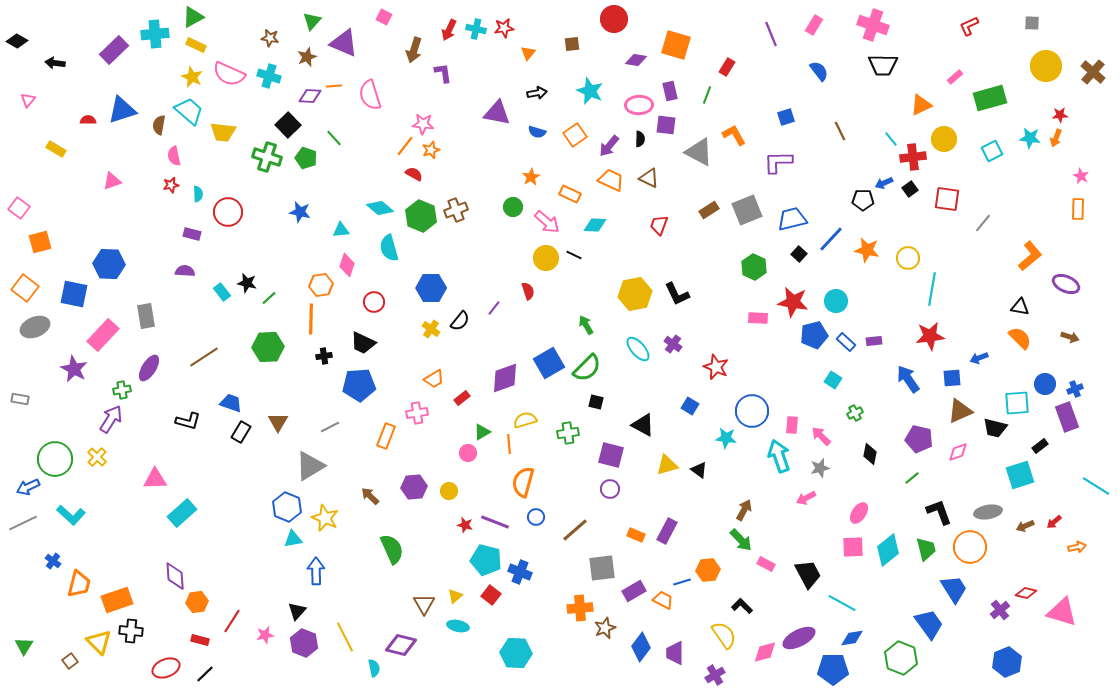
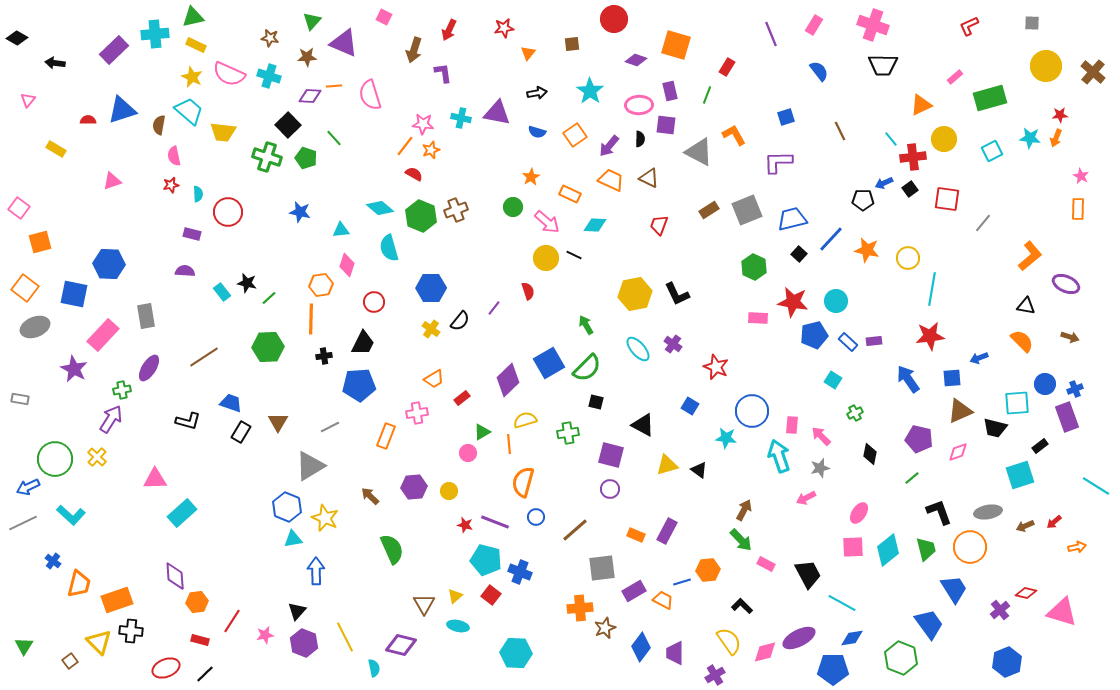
green triangle at (193, 17): rotated 15 degrees clockwise
cyan cross at (476, 29): moved 15 px left, 89 px down
black diamond at (17, 41): moved 3 px up
brown star at (307, 57): rotated 18 degrees clockwise
purple diamond at (636, 60): rotated 10 degrees clockwise
cyan star at (590, 91): rotated 12 degrees clockwise
black triangle at (1020, 307): moved 6 px right, 1 px up
orange semicircle at (1020, 338): moved 2 px right, 3 px down
blue rectangle at (846, 342): moved 2 px right
black trapezoid at (363, 343): rotated 88 degrees counterclockwise
purple diamond at (505, 378): moved 3 px right, 2 px down; rotated 24 degrees counterclockwise
yellow semicircle at (724, 635): moved 5 px right, 6 px down
